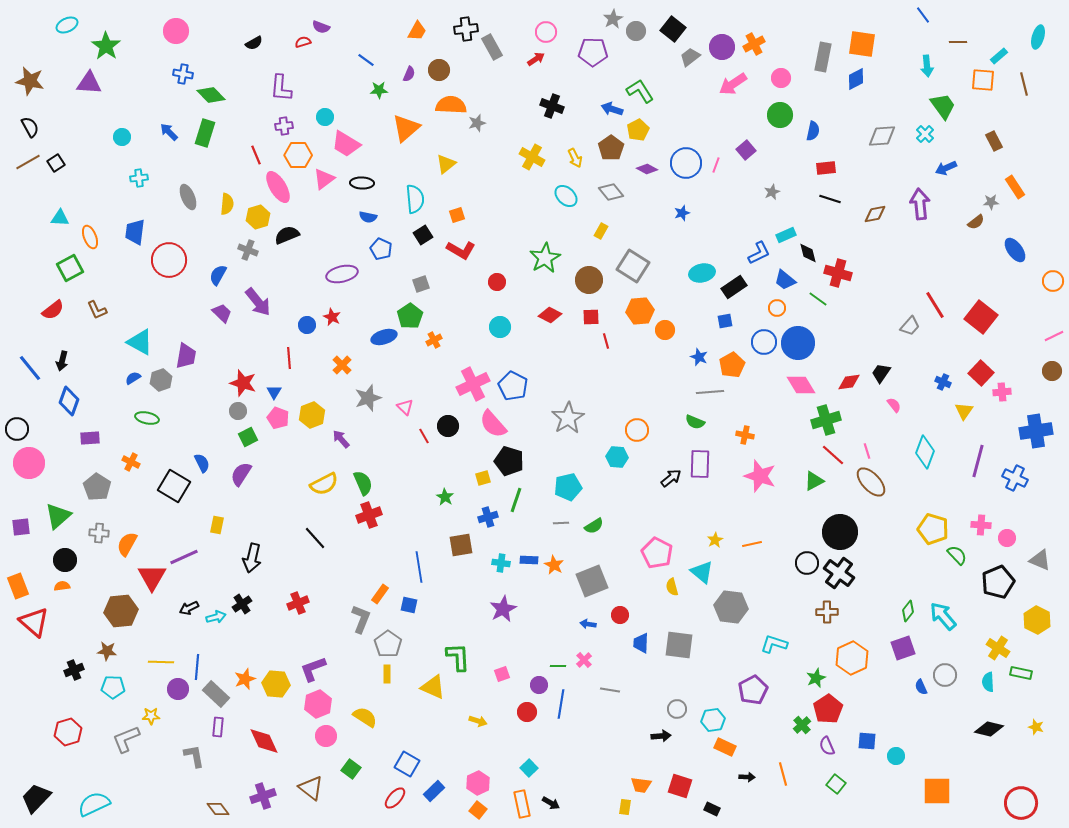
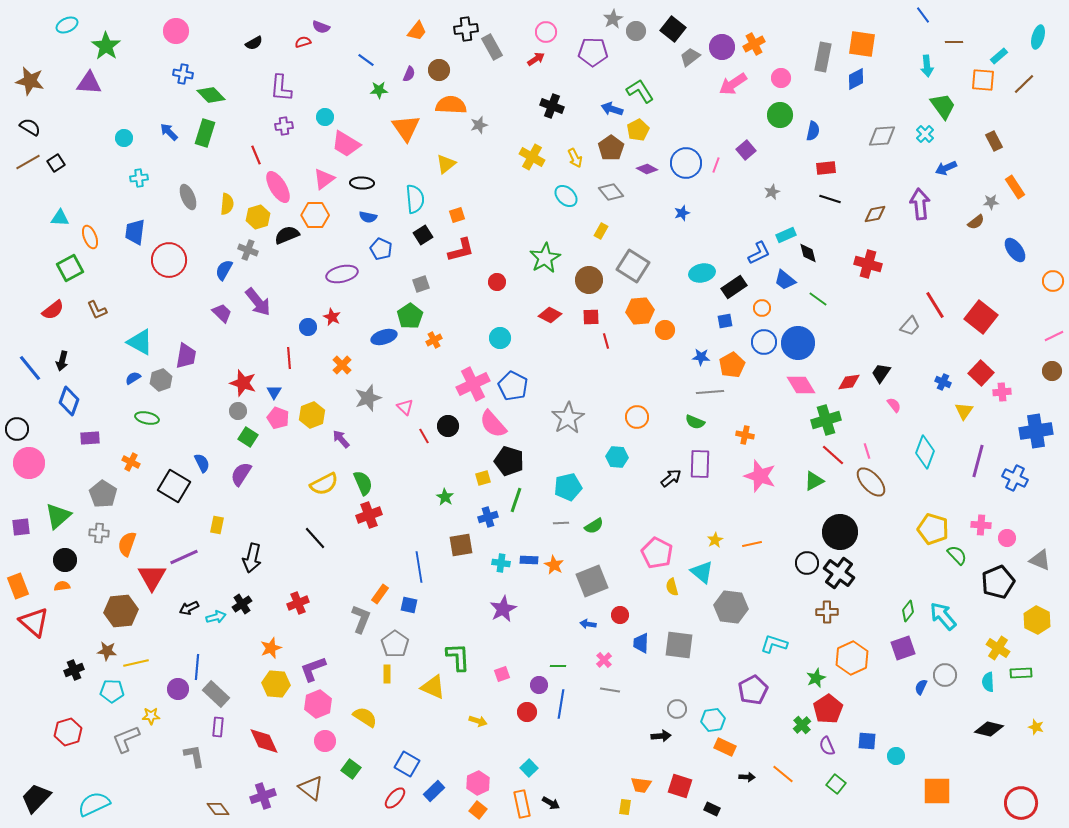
orange trapezoid at (417, 31): rotated 10 degrees clockwise
brown line at (958, 42): moved 4 px left
brown line at (1024, 84): rotated 60 degrees clockwise
gray star at (477, 123): moved 2 px right, 2 px down
black semicircle at (30, 127): rotated 30 degrees counterclockwise
orange triangle at (406, 128): rotated 24 degrees counterclockwise
cyan circle at (122, 137): moved 2 px right, 1 px down
orange hexagon at (298, 155): moved 17 px right, 60 px down
red L-shape at (461, 250): rotated 44 degrees counterclockwise
red cross at (838, 273): moved 30 px right, 9 px up
blue semicircle at (218, 275): moved 6 px right, 5 px up
orange circle at (777, 308): moved 15 px left
blue circle at (307, 325): moved 1 px right, 2 px down
cyan circle at (500, 327): moved 11 px down
blue star at (699, 357): moved 2 px right; rotated 18 degrees counterclockwise
orange circle at (637, 430): moved 13 px up
green square at (248, 437): rotated 30 degrees counterclockwise
gray pentagon at (97, 487): moved 6 px right, 7 px down
orange semicircle at (127, 544): rotated 10 degrees counterclockwise
gray pentagon at (388, 644): moved 7 px right
pink cross at (584, 660): moved 20 px right
yellow line at (161, 662): moved 25 px left, 1 px down; rotated 15 degrees counterclockwise
green rectangle at (1021, 673): rotated 15 degrees counterclockwise
orange star at (245, 679): moved 26 px right, 31 px up
cyan pentagon at (113, 687): moved 1 px left, 4 px down
blue semicircle at (921, 687): rotated 49 degrees clockwise
pink circle at (326, 736): moved 1 px left, 5 px down
orange line at (783, 774): rotated 35 degrees counterclockwise
